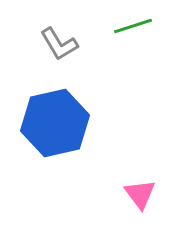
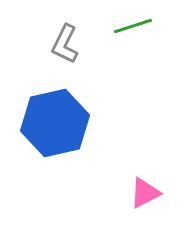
gray L-shape: moved 6 px right; rotated 57 degrees clockwise
pink triangle: moved 5 px right, 1 px up; rotated 40 degrees clockwise
